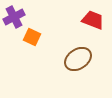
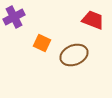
orange square: moved 10 px right, 6 px down
brown ellipse: moved 4 px left, 4 px up; rotated 12 degrees clockwise
